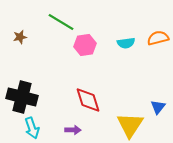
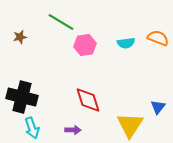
orange semicircle: rotated 35 degrees clockwise
